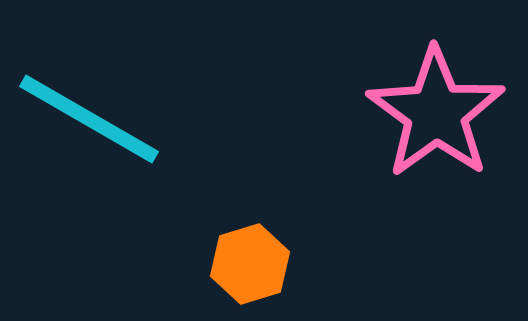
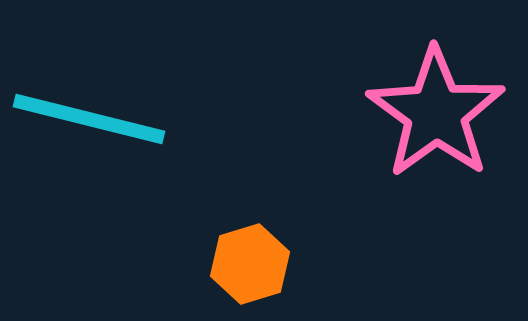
cyan line: rotated 16 degrees counterclockwise
